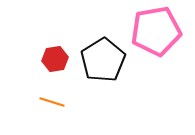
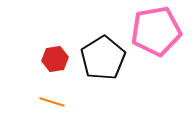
black pentagon: moved 2 px up
